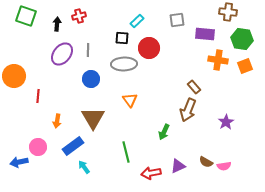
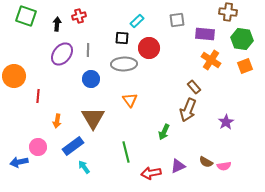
orange cross: moved 7 px left; rotated 24 degrees clockwise
